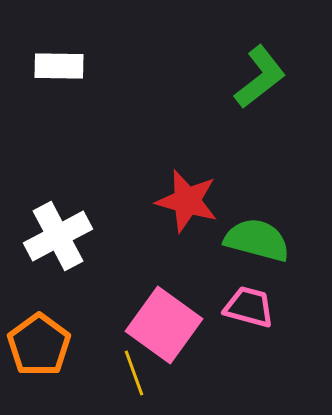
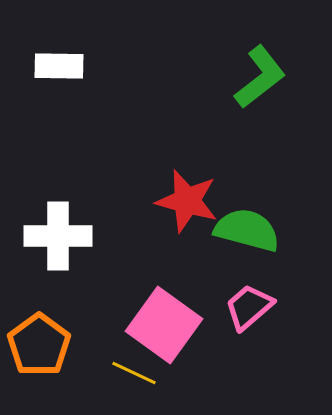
white cross: rotated 28 degrees clockwise
green semicircle: moved 10 px left, 10 px up
pink trapezoid: rotated 56 degrees counterclockwise
yellow line: rotated 45 degrees counterclockwise
